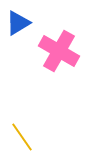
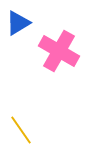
yellow line: moved 1 px left, 7 px up
